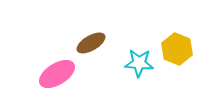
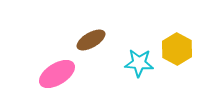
brown ellipse: moved 3 px up
yellow hexagon: rotated 8 degrees clockwise
